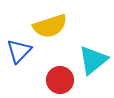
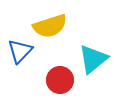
blue triangle: moved 1 px right
cyan triangle: moved 1 px up
